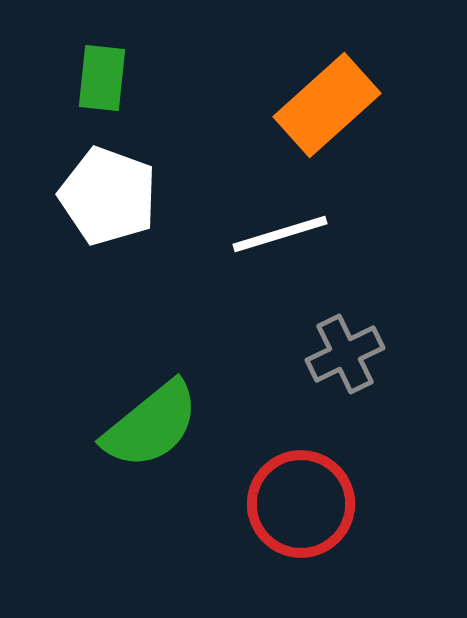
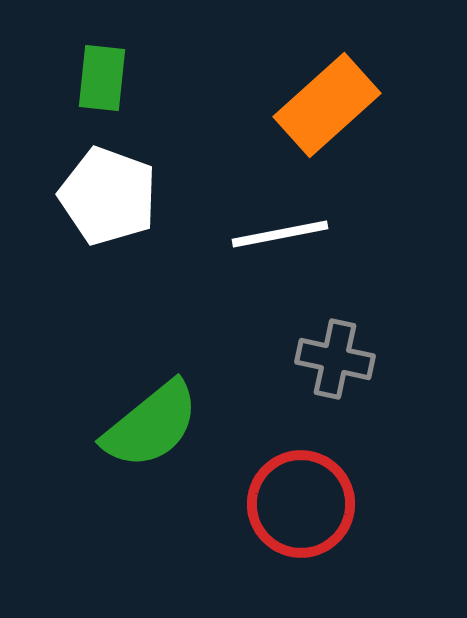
white line: rotated 6 degrees clockwise
gray cross: moved 10 px left, 5 px down; rotated 38 degrees clockwise
